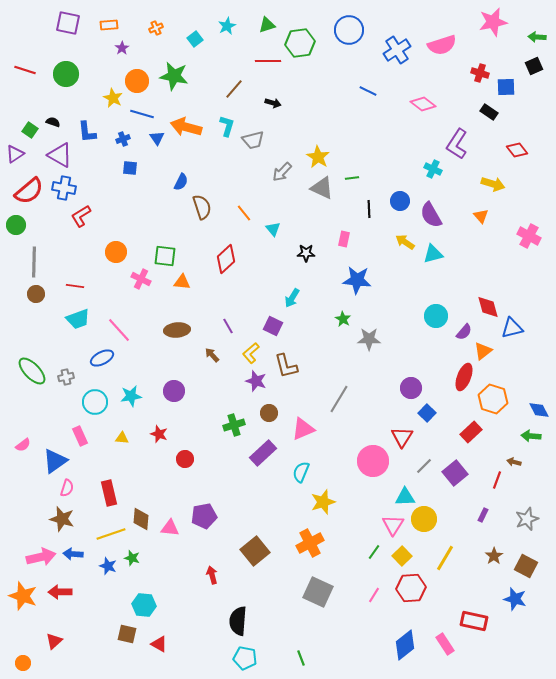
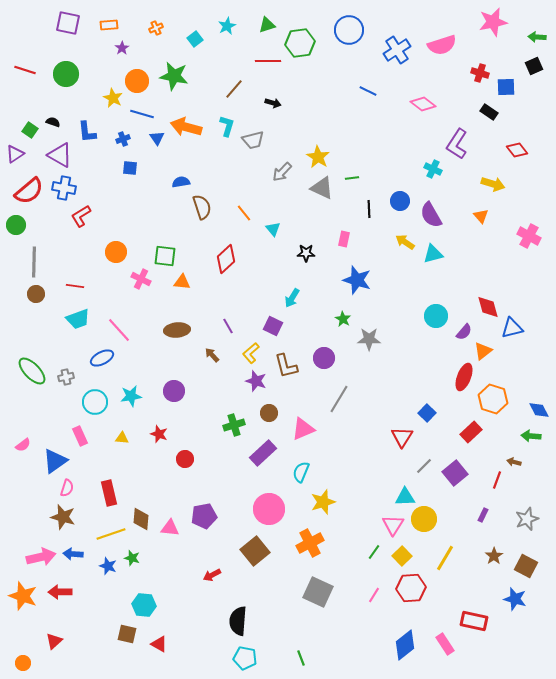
blue semicircle at (181, 182): rotated 126 degrees counterclockwise
blue star at (357, 280): rotated 12 degrees clockwise
purple circle at (411, 388): moved 87 px left, 30 px up
pink circle at (373, 461): moved 104 px left, 48 px down
brown star at (62, 519): moved 1 px right, 2 px up
red arrow at (212, 575): rotated 102 degrees counterclockwise
